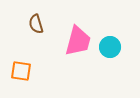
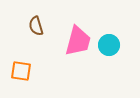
brown semicircle: moved 2 px down
cyan circle: moved 1 px left, 2 px up
